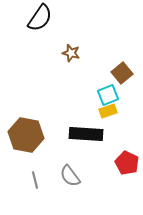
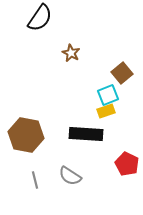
brown star: rotated 12 degrees clockwise
yellow rectangle: moved 2 px left
red pentagon: moved 1 px down
gray semicircle: rotated 20 degrees counterclockwise
